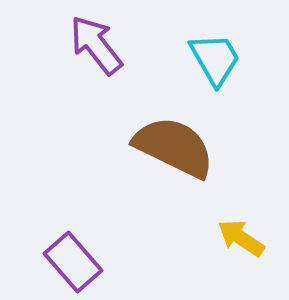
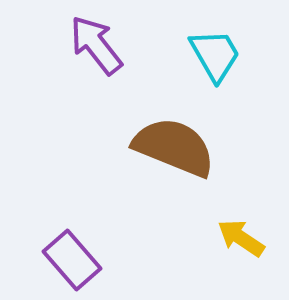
cyan trapezoid: moved 4 px up
brown semicircle: rotated 4 degrees counterclockwise
purple rectangle: moved 1 px left, 2 px up
